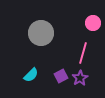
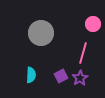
pink circle: moved 1 px down
cyan semicircle: rotated 42 degrees counterclockwise
